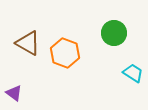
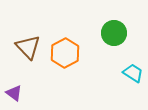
brown triangle: moved 4 px down; rotated 16 degrees clockwise
orange hexagon: rotated 12 degrees clockwise
